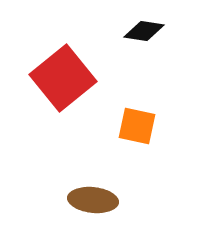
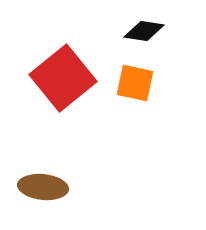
orange square: moved 2 px left, 43 px up
brown ellipse: moved 50 px left, 13 px up
